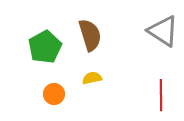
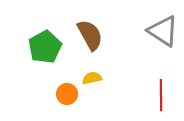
brown semicircle: rotated 12 degrees counterclockwise
orange circle: moved 13 px right
